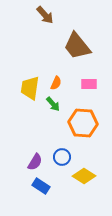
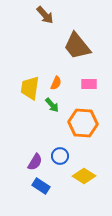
green arrow: moved 1 px left, 1 px down
blue circle: moved 2 px left, 1 px up
